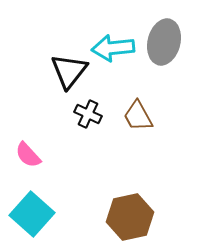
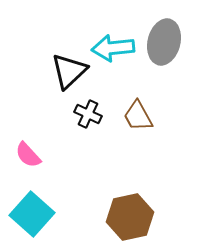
black triangle: rotated 9 degrees clockwise
